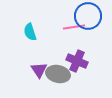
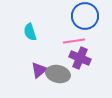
blue circle: moved 3 px left
pink line: moved 14 px down
purple cross: moved 3 px right, 3 px up
purple triangle: rotated 24 degrees clockwise
